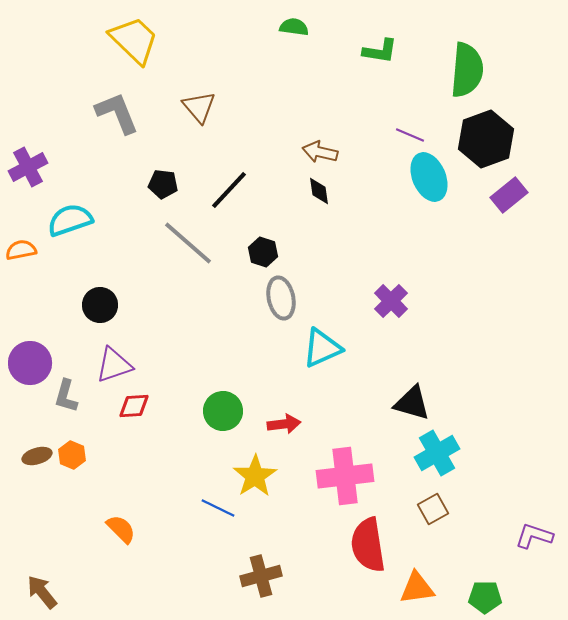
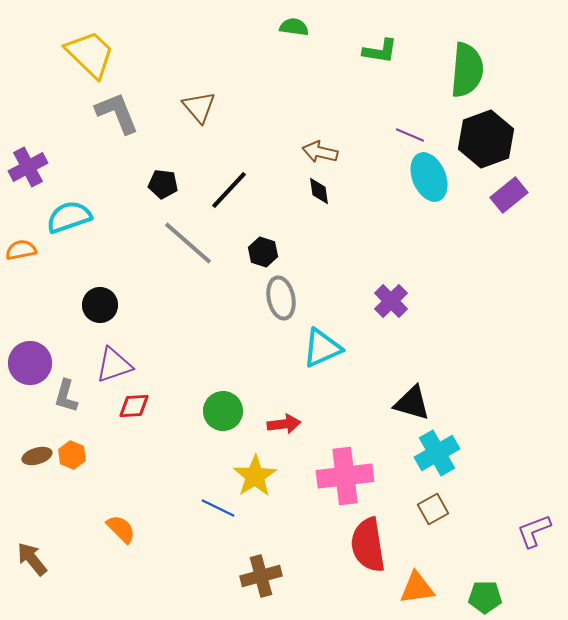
yellow trapezoid at (134, 40): moved 44 px left, 14 px down
cyan semicircle at (70, 220): moved 1 px left, 3 px up
purple L-shape at (534, 536): moved 5 px up; rotated 39 degrees counterclockwise
brown arrow at (42, 592): moved 10 px left, 33 px up
